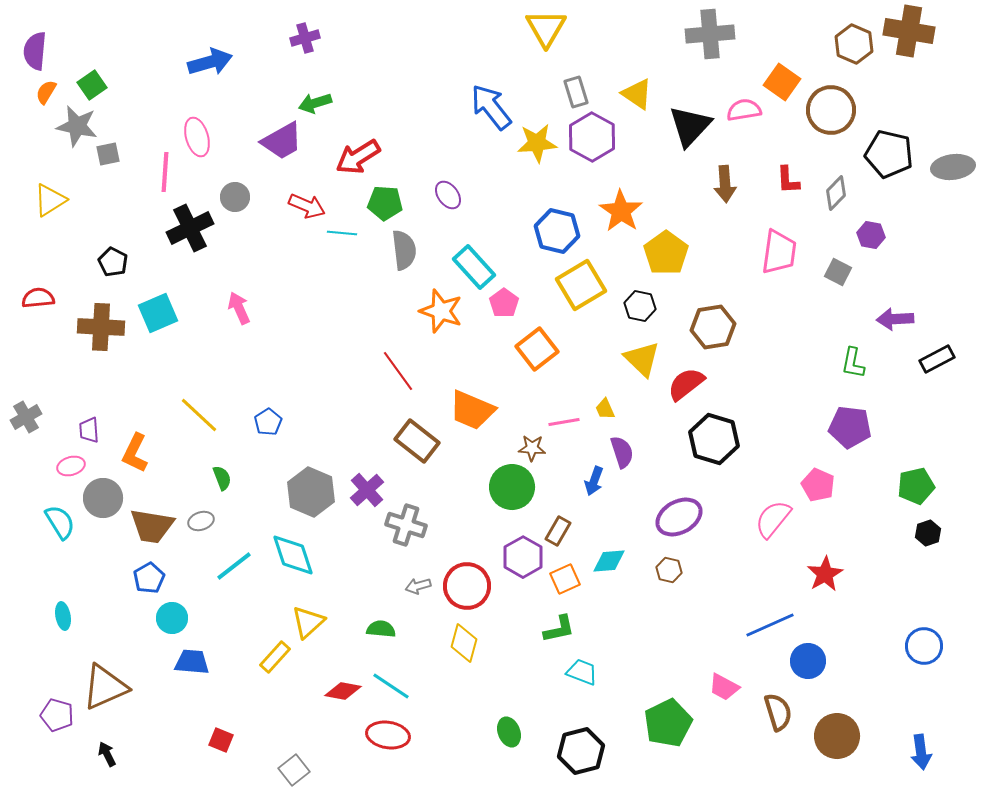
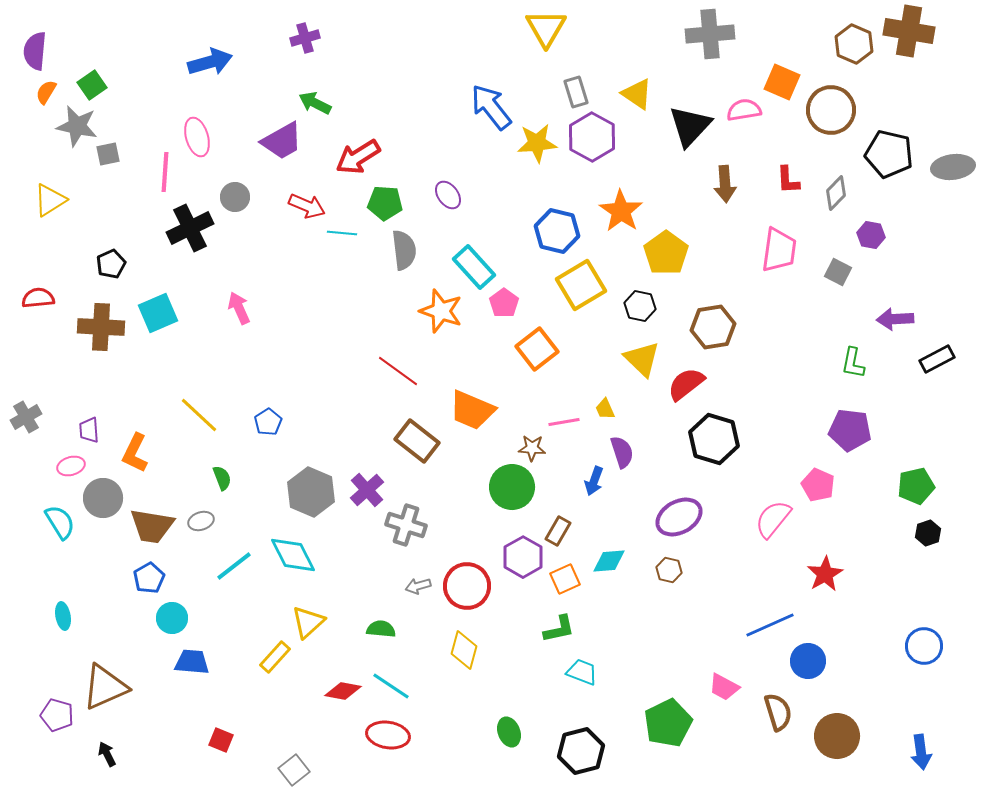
orange square at (782, 82): rotated 12 degrees counterclockwise
green arrow at (315, 103): rotated 44 degrees clockwise
pink trapezoid at (779, 252): moved 2 px up
black pentagon at (113, 262): moved 2 px left, 2 px down; rotated 20 degrees clockwise
red line at (398, 371): rotated 18 degrees counterclockwise
purple pentagon at (850, 427): moved 3 px down
cyan diamond at (293, 555): rotated 9 degrees counterclockwise
yellow diamond at (464, 643): moved 7 px down
